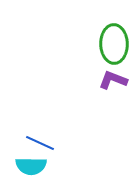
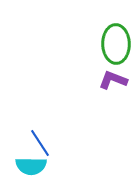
green ellipse: moved 2 px right
blue line: rotated 32 degrees clockwise
